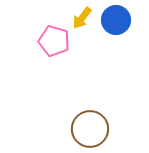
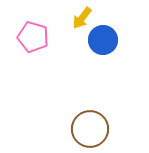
blue circle: moved 13 px left, 20 px down
pink pentagon: moved 21 px left, 4 px up
